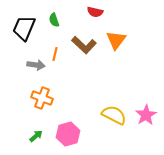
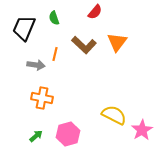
red semicircle: rotated 63 degrees counterclockwise
green semicircle: moved 2 px up
orange triangle: moved 1 px right, 2 px down
orange cross: rotated 10 degrees counterclockwise
pink star: moved 4 px left, 15 px down
